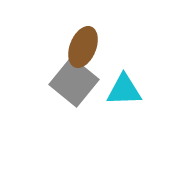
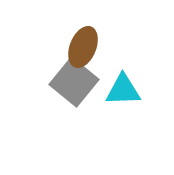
cyan triangle: moved 1 px left
